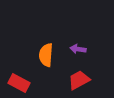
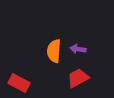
orange semicircle: moved 8 px right, 4 px up
red trapezoid: moved 1 px left, 2 px up
